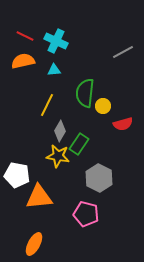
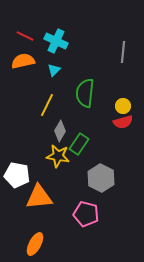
gray line: rotated 55 degrees counterclockwise
cyan triangle: rotated 40 degrees counterclockwise
yellow circle: moved 20 px right
red semicircle: moved 2 px up
gray hexagon: moved 2 px right
orange ellipse: moved 1 px right
